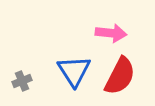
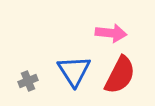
red semicircle: moved 1 px up
gray cross: moved 6 px right
